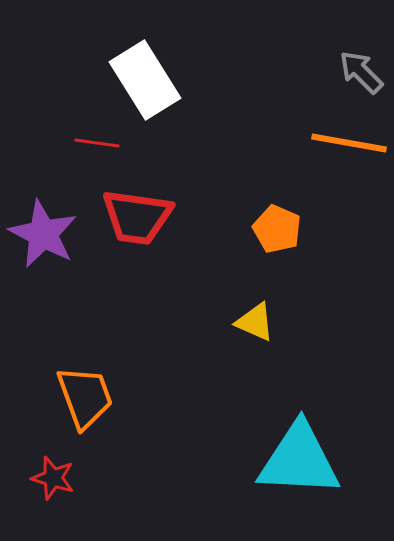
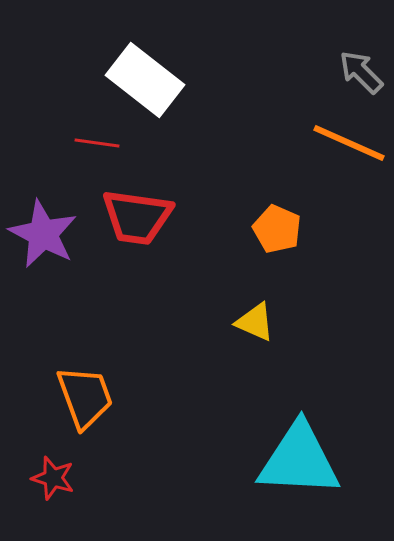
white rectangle: rotated 20 degrees counterclockwise
orange line: rotated 14 degrees clockwise
